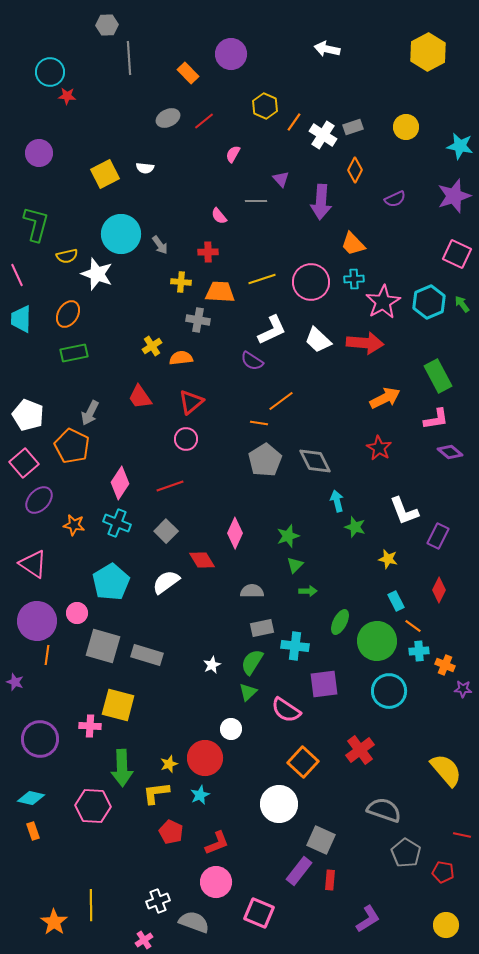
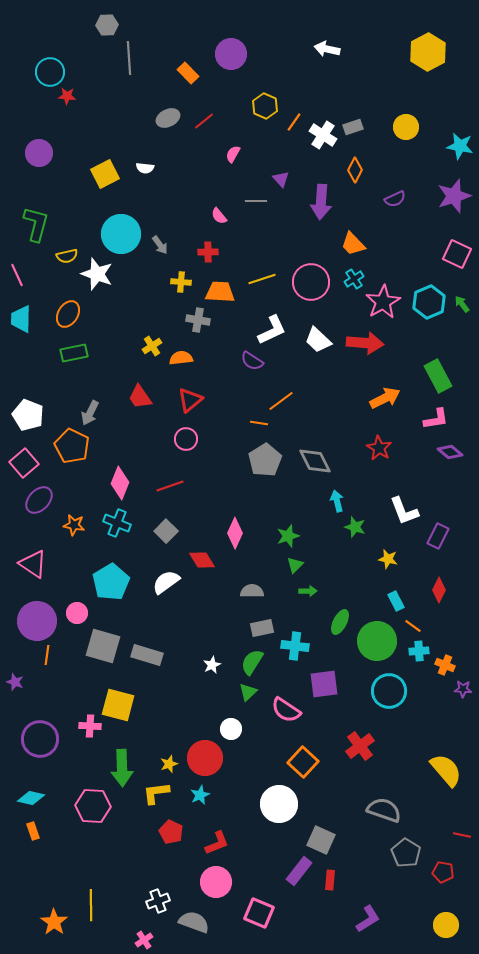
cyan cross at (354, 279): rotated 30 degrees counterclockwise
red triangle at (191, 402): moved 1 px left, 2 px up
pink diamond at (120, 483): rotated 12 degrees counterclockwise
red cross at (360, 750): moved 4 px up
